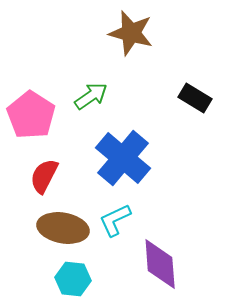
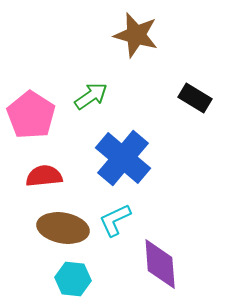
brown star: moved 5 px right, 2 px down
red semicircle: rotated 57 degrees clockwise
